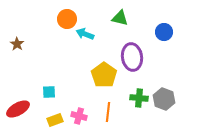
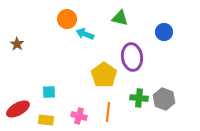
yellow rectangle: moved 9 px left; rotated 28 degrees clockwise
